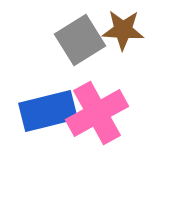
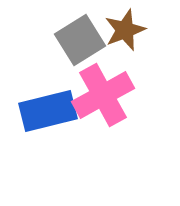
brown star: moved 2 px right; rotated 24 degrees counterclockwise
pink cross: moved 6 px right, 18 px up
